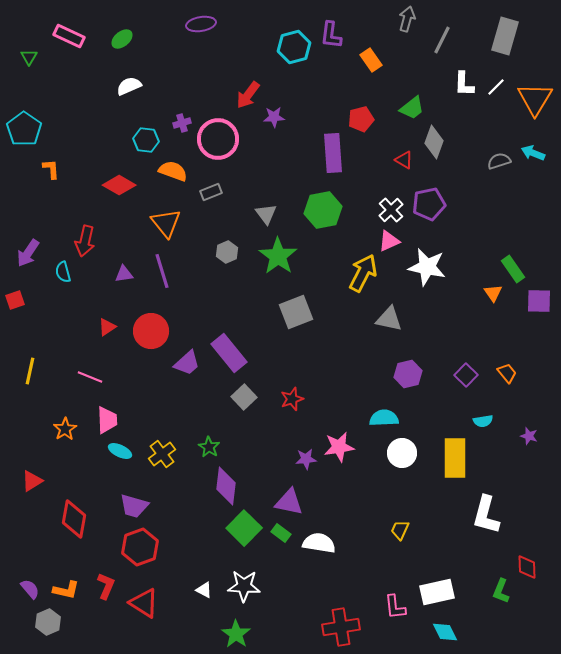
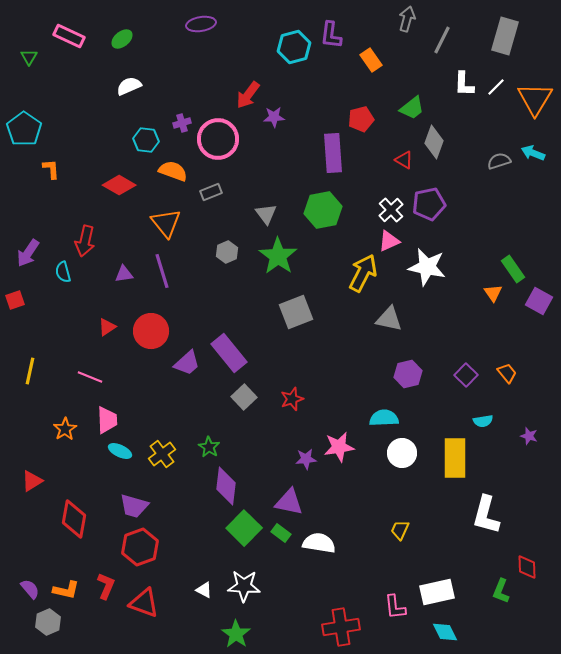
purple square at (539, 301): rotated 28 degrees clockwise
red triangle at (144, 603): rotated 12 degrees counterclockwise
